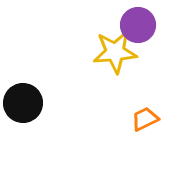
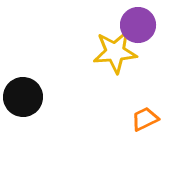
black circle: moved 6 px up
